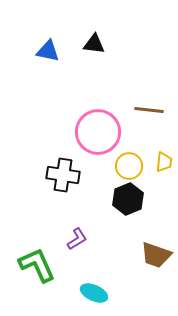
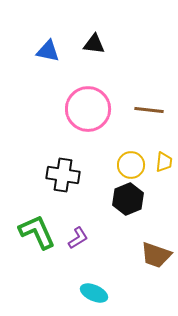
pink circle: moved 10 px left, 23 px up
yellow circle: moved 2 px right, 1 px up
purple L-shape: moved 1 px right, 1 px up
green L-shape: moved 33 px up
